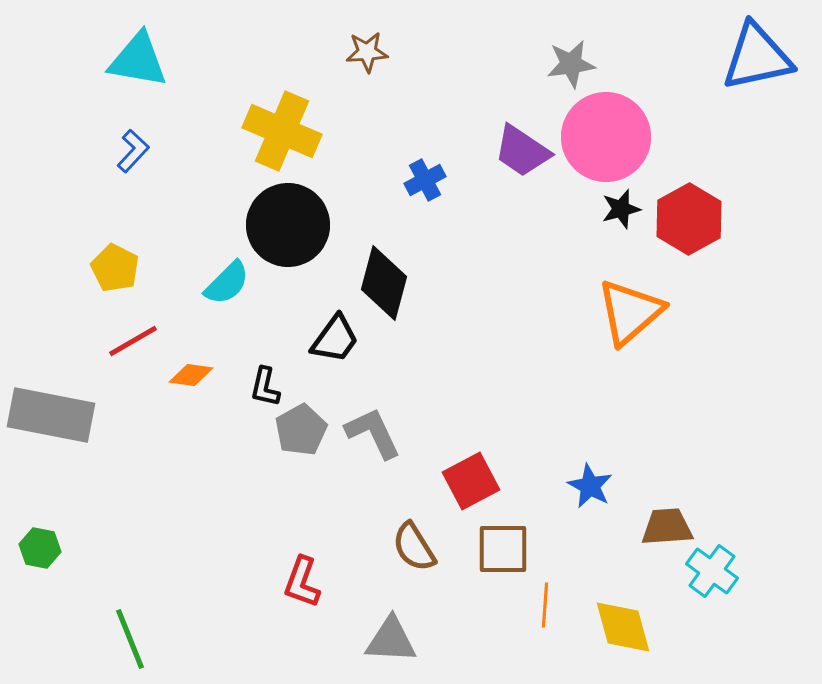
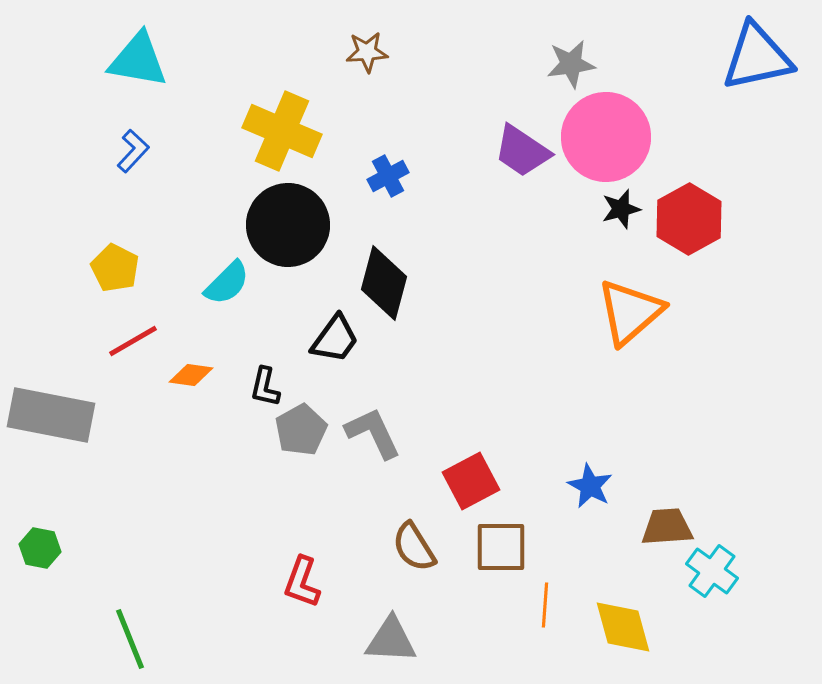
blue cross: moved 37 px left, 4 px up
brown square: moved 2 px left, 2 px up
